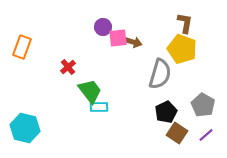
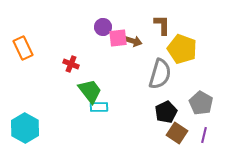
brown L-shape: moved 23 px left, 2 px down; rotated 10 degrees counterclockwise
brown arrow: moved 1 px up
orange rectangle: moved 1 px right, 1 px down; rotated 45 degrees counterclockwise
red cross: moved 3 px right, 3 px up; rotated 28 degrees counterclockwise
gray pentagon: moved 2 px left, 2 px up
cyan hexagon: rotated 16 degrees clockwise
purple line: moved 2 px left; rotated 35 degrees counterclockwise
